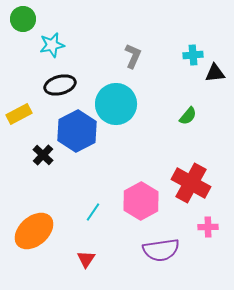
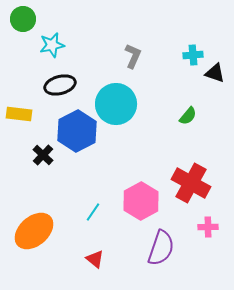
black triangle: rotated 25 degrees clockwise
yellow rectangle: rotated 35 degrees clockwise
purple semicircle: moved 2 px up; rotated 63 degrees counterclockwise
red triangle: moved 9 px right; rotated 24 degrees counterclockwise
